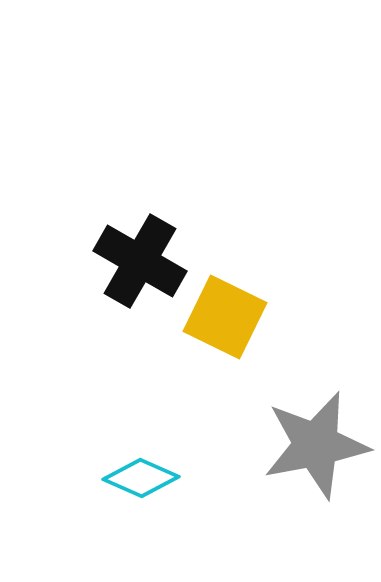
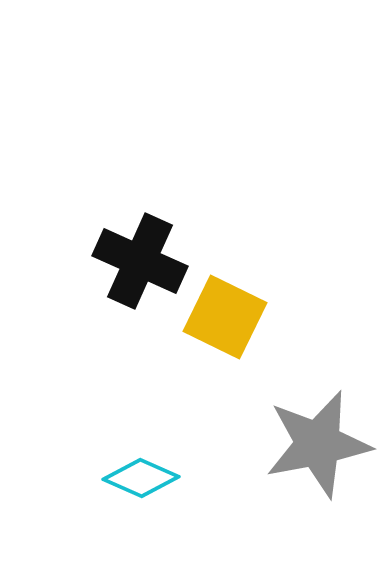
black cross: rotated 6 degrees counterclockwise
gray star: moved 2 px right, 1 px up
